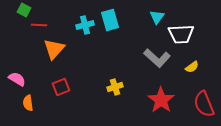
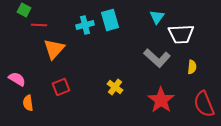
yellow semicircle: rotated 48 degrees counterclockwise
yellow cross: rotated 35 degrees counterclockwise
